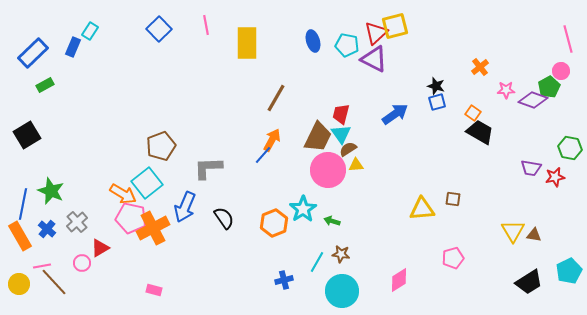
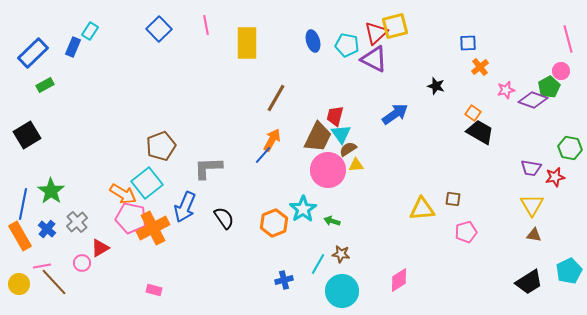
pink star at (506, 90): rotated 12 degrees counterclockwise
blue square at (437, 102): moved 31 px right, 59 px up; rotated 12 degrees clockwise
red trapezoid at (341, 114): moved 6 px left, 2 px down
green star at (51, 191): rotated 12 degrees clockwise
yellow triangle at (513, 231): moved 19 px right, 26 px up
pink pentagon at (453, 258): moved 13 px right, 26 px up
cyan line at (317, 262): moved 1 px right, 2 px down
